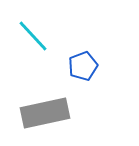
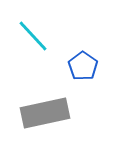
blue pentagon: rotated 16 degrees counterclockwise
